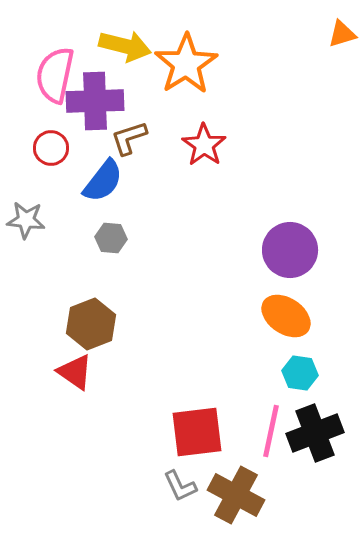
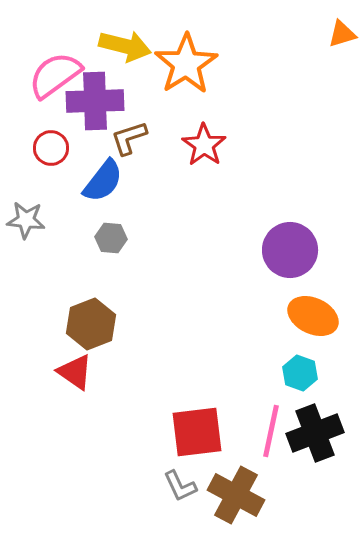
pink semicircle: rotated 42 degrees clockwise
orange ellipse: moved 27 px right; rotated 9 degrees counterclockwise
cyan hexagon: rotated 12 degrees clockwise
